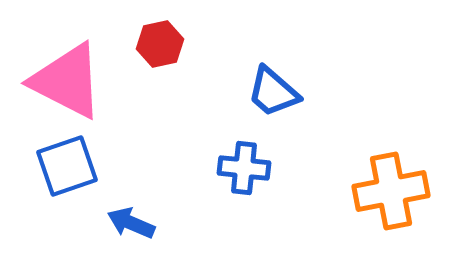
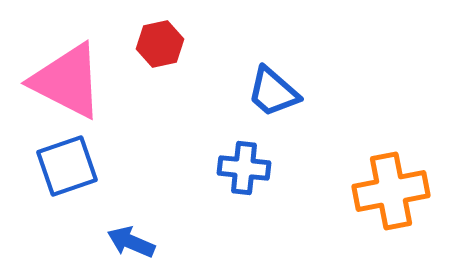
blue arrow: moved 19 px down
